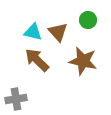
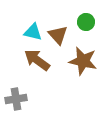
green circle: moved 2 px left, 2 px down
brown triangle: moved 3 px down
brown arrow: rotated 8 degrees counterclockwise
